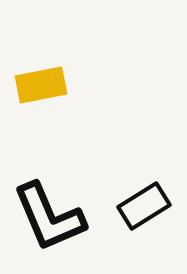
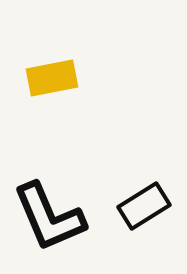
yellow rectangle: moved 11 px right, 7 px up
